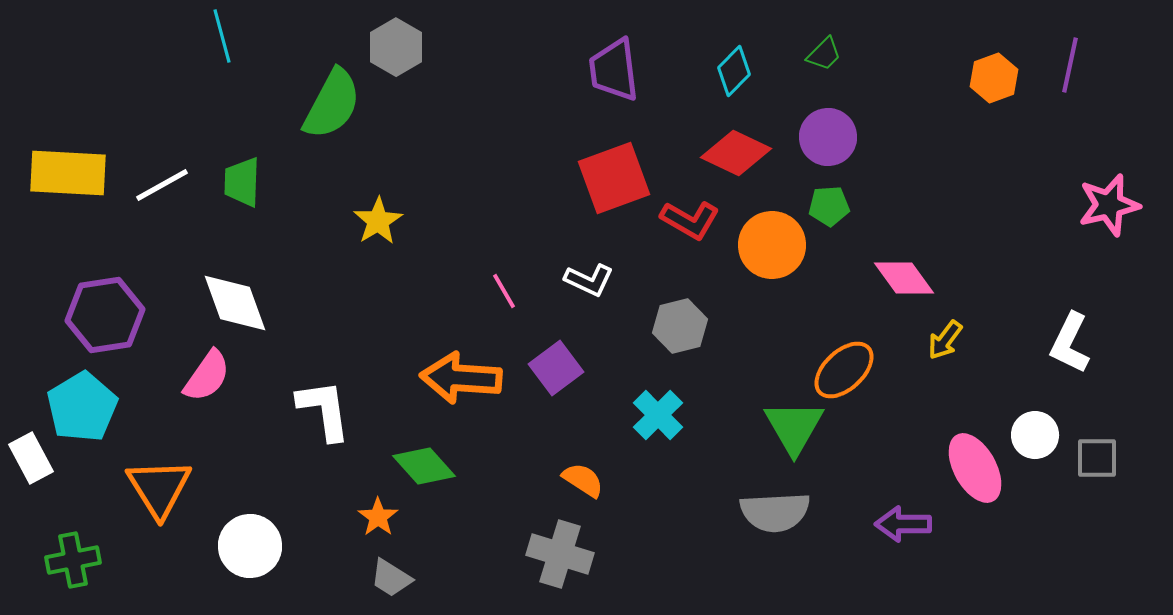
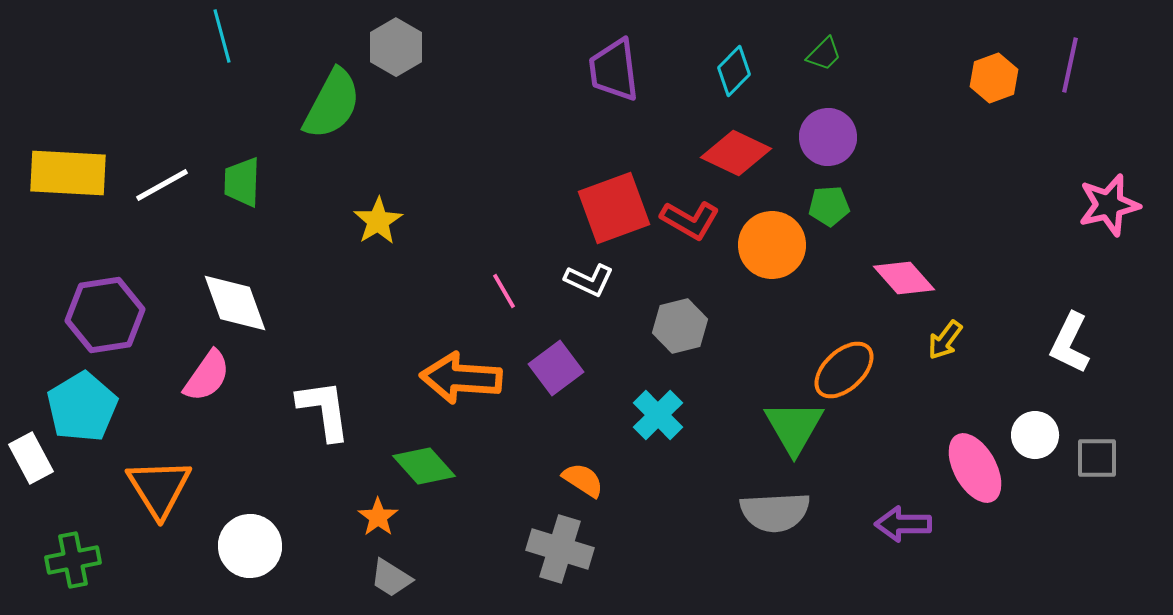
red square at (614, 178): moved 30 px down
pink diamond at (904, 278): rotated 6 degrees counterclockwise
gray cross at (560, 554): moved 5 px up
